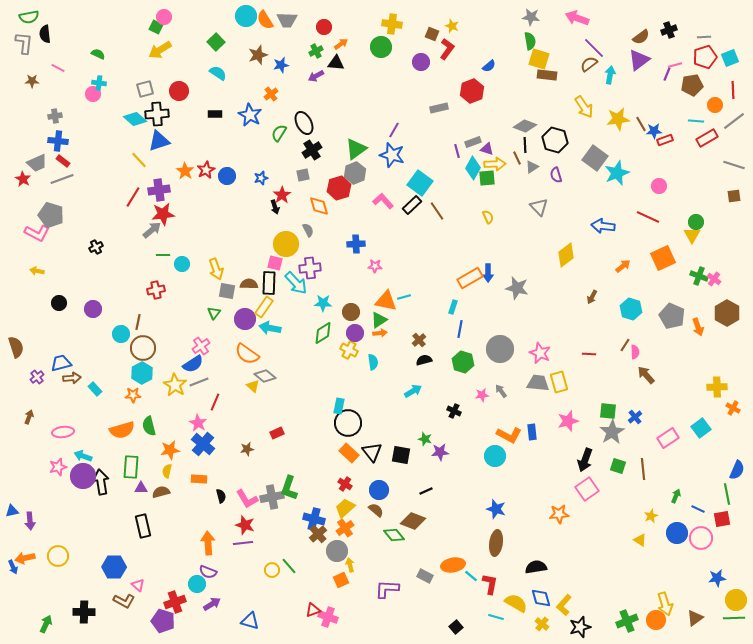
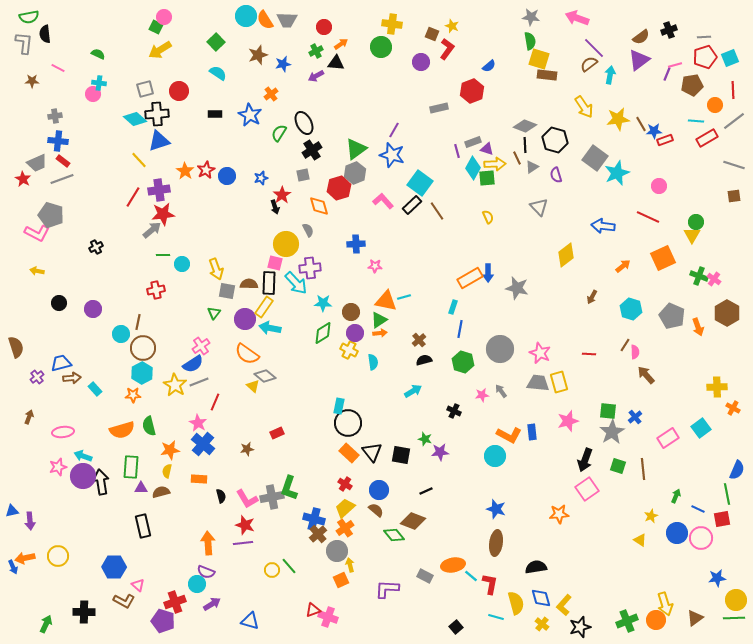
blue star at (281, 65): moved 2 px right, 1 px up
purple semicircle at (208, 572): moved 2 px left
yellow semicircle at (516, 603): rotated 45 degrees clockwise
